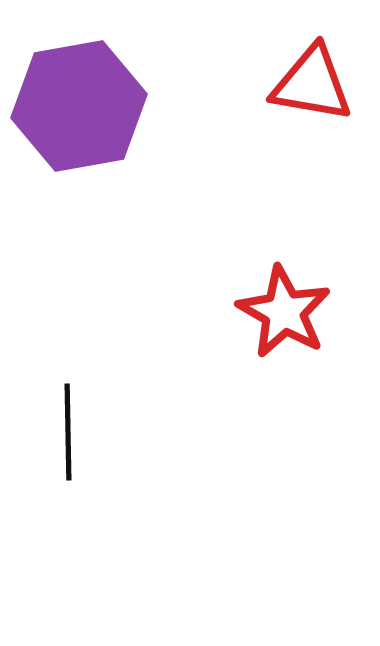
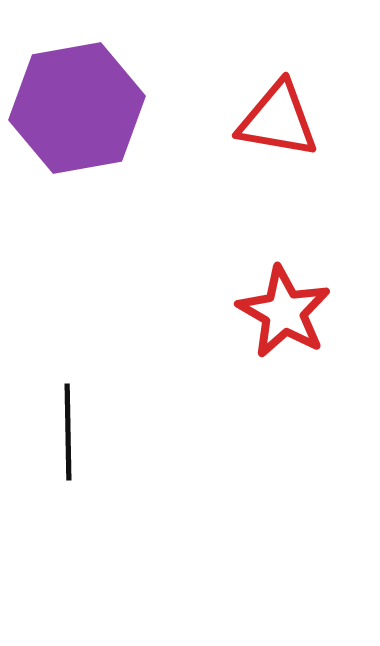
red triangle: moved 34 px left, 36 px down
purple hexagon: moved 2 px left, 2 px down
